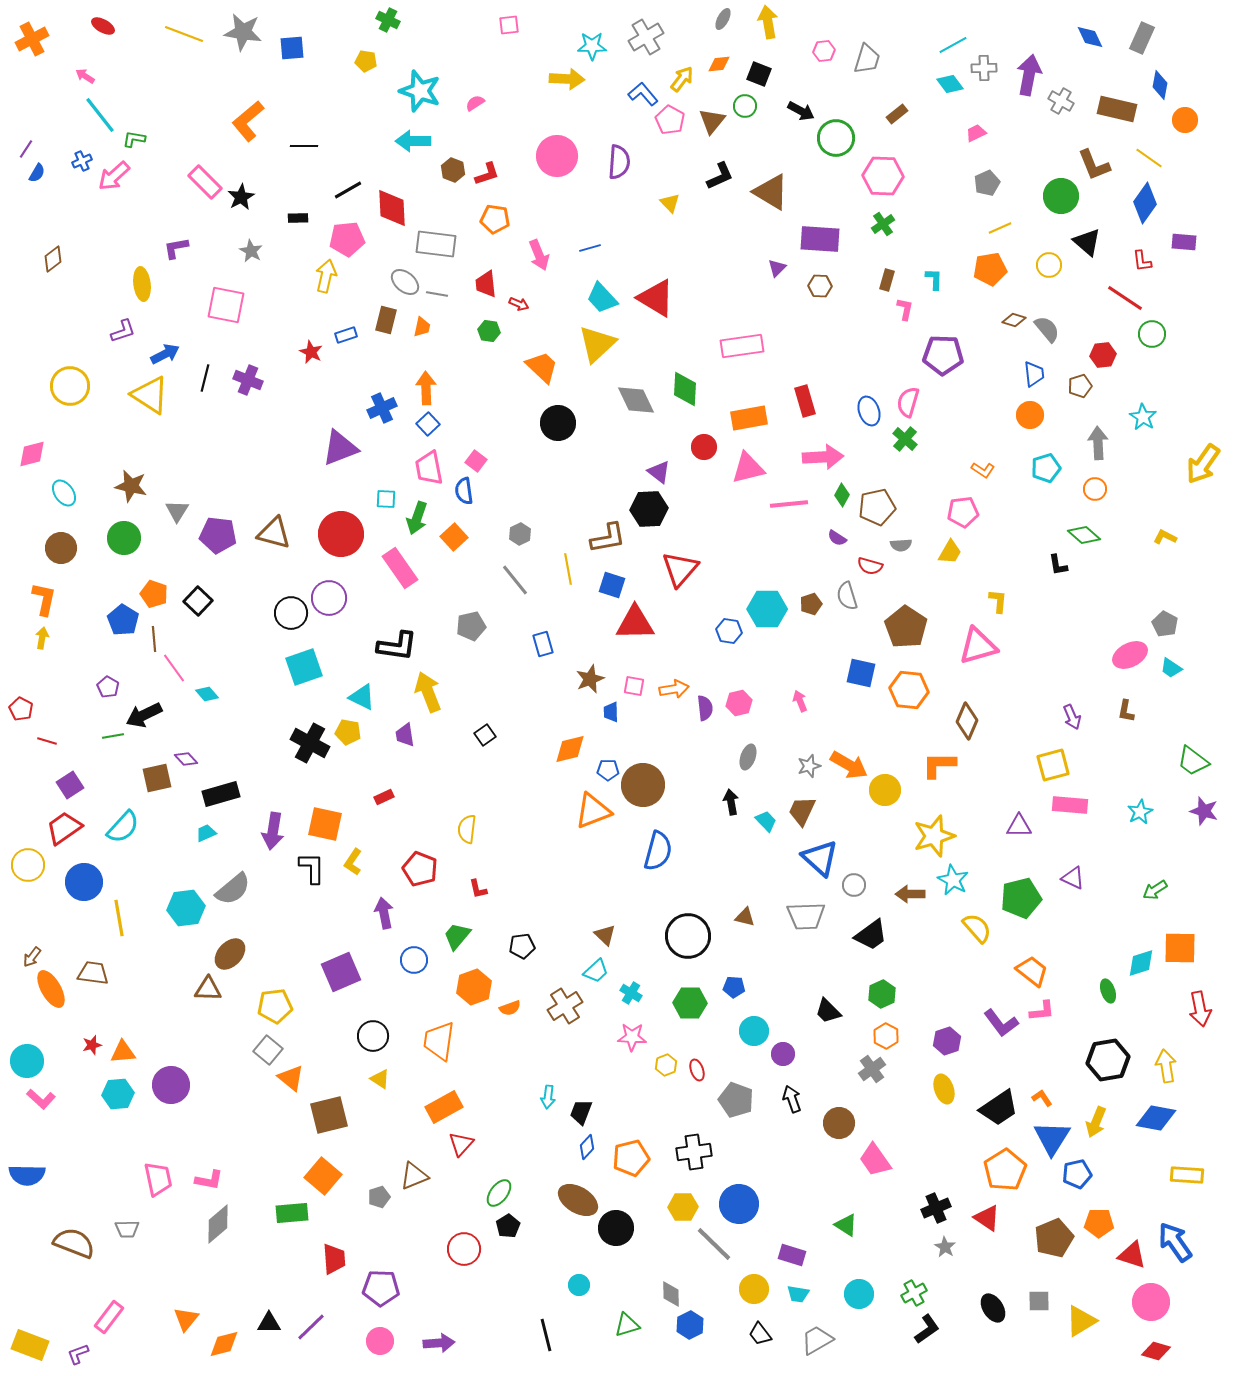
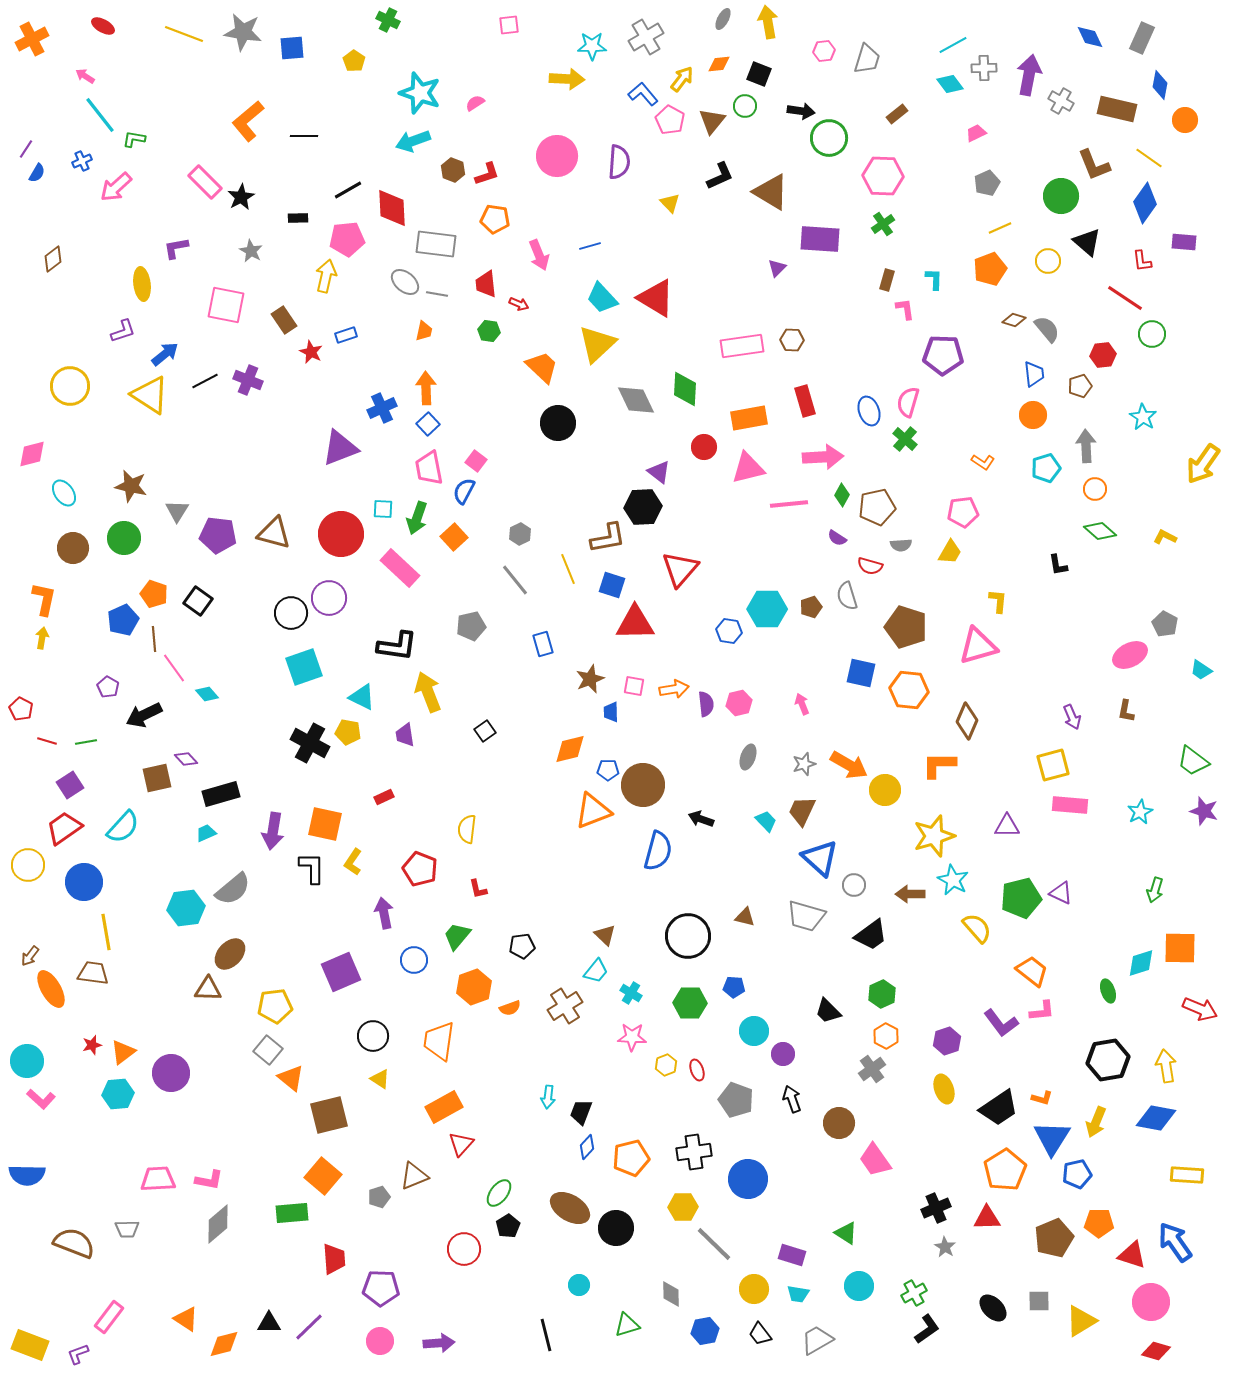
yellow pentagon at (366, 61): moved 12 px left; rotated 25 degrees clockwise
cyan star at (420, 91): moved 2 px down
black arrow at (801, 111): rotated 20 degrees counterclockwise
green circle at (836, 138): moved 7 px left
cyan arrow at (413, 141): rotated 20 degrees counterclockwise
black line at (304, 146): moved 10 px up
pink arrow at (114, 176): moved 2 px right, 11 px down
blue line at (590, 248): moved 2 px up
yellow circle at (1049, 265): moved 1 px left, 4 px up
orange pentagon at (990, 269): rotated 12 degrees counterclockwise
brown hexagon at (820, 286): moved 28 px left, 54 px down
pink L-shape at (905, 309): rotated 20 degrees counterclockwise
brown rectangle at (386, 320): moved 102 px left; rotated 48 degrees counterclockwise
orange trapezoid at (422, 327): moved 2 px right, 4 px down
blue arrow at (165, 354): rotated 12 degrees counterclockwise
black line at (205, 378): moved 3 px down; rotated 48 degrees clockwise
orange circle at (1030, 415): moved 3 px right
gray arrow at (1098, 443): moved 12 px left, 3 px down
orange L-shape at (983, 470): moved 8 px up
blue semicircle at (464, 491): rotated 36 degrees clockwise
cyan square at (386, 499): moved 3 px left, 10 px down
black hexagon at (649, 509): moved 6 px left, 2 px up
green diamond at (1084, 535): moved 16 px right, 4 px up
brown circle at (61, 548): moved 12 px right
pink rectangle at (400, 568): rotated 12 degrees counterclockwise
yellow line at (568, 569): rotated 12 degrees counterclockwise
black square at (198, 601): rotated 8 degrees counterclockwise
brown pentagon at (811, 604): moved 3 px down
blue pentagon at (123, 620): rotated 16 degrees clockwise
brown pentagon at (906, 627): rotated 15 degrees counterclockwise
cyan trapezoid at (1171, 668): moved 30 px right, 2 px down
pink arrow at (800, 701): moved 2 px right, 3 px down
purple semicircle at (705, 708): moved 1 px right, 4 px up
black square at (485, 735): moved 4 px up
green line at (113, 736): moved 27 px left, 6 px down
gray star at (809, 766): moved 5 px left, 2 px up
black arrow at (731, 802): moved 30 px left, 17 px down; rotated 60 degrees counterclockwise
purple triangle at (1019, 826): moved 12 px left
purple triangle at (1073, 878): moved 12 px left, 15 px down
green arrow at (1155, 890): rotated 40 degrees counterclockwise
gray trapezoid at (806, 916): rotated 18 degrees clockwise
yellow line at (119, 918): moved 13 px left, 14 px down
brown arrow at (32, 957): moved 2 px left, 1 px up
cyan trapezoid at (596, 971): rotated 8 degrees counterclockwise
red arrow at (1200, 1009): rotated 56 degrees counterclockwise
orange triangle at (123, 1052): rotated 32 degrees counterclockwise
purple circle at (171, 1085): moved 12 px up
orange L-shape at (1042, 1098): rotated 140 degrees clockwise
pink trapezoid at (158, 1179): rotated 81 degrees counterclockwise
brown ellipse at (578, 1200): moved 8 px left, 8 px down
blue circle at (739, 1204): moved 9 px right, 25 px up
red triangle at (987, 1218): rotated 36 degrees counterclockwise
green triangle at (846, 1225): moved 8 px down
cyan circle at (859, 1294): moved 8 px up
black ellipse at (993, 1308): rotated 12 degrees counterclockwise
orange triangle at (186, 1319): rotated 36 degrees counterclockwise
blue hexagon at (690, 1325): moved 15 px right, 6 px down; rotated 16 degrees clockwise
purple line at (311, 1327): moved 2 px left
